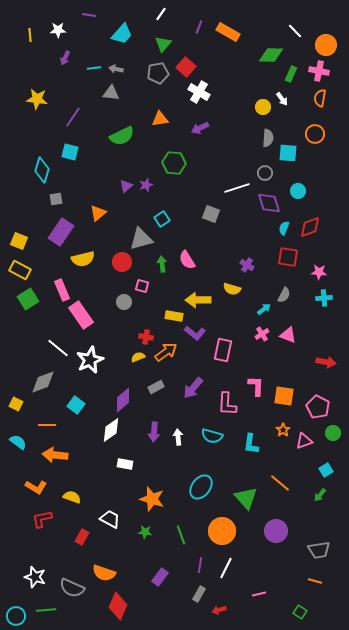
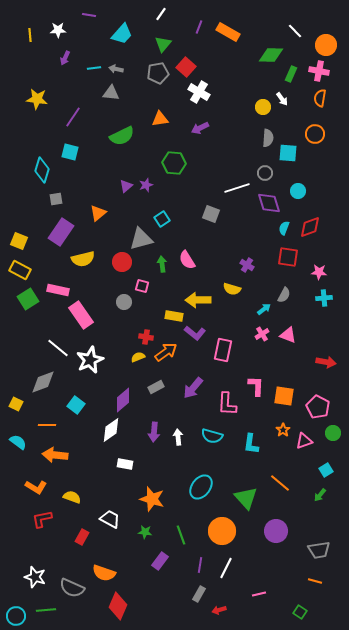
pink rectangle at (62, 290): moved 4 px left; rotated 55 degrees counterclockwise
purple rectangle at (160, 577): moved 16 px up
